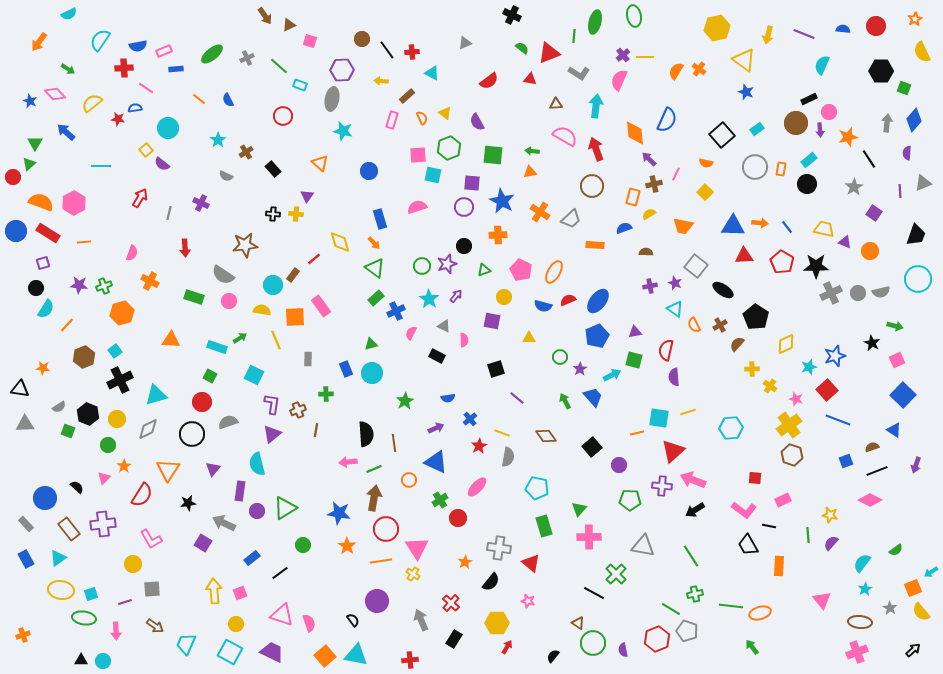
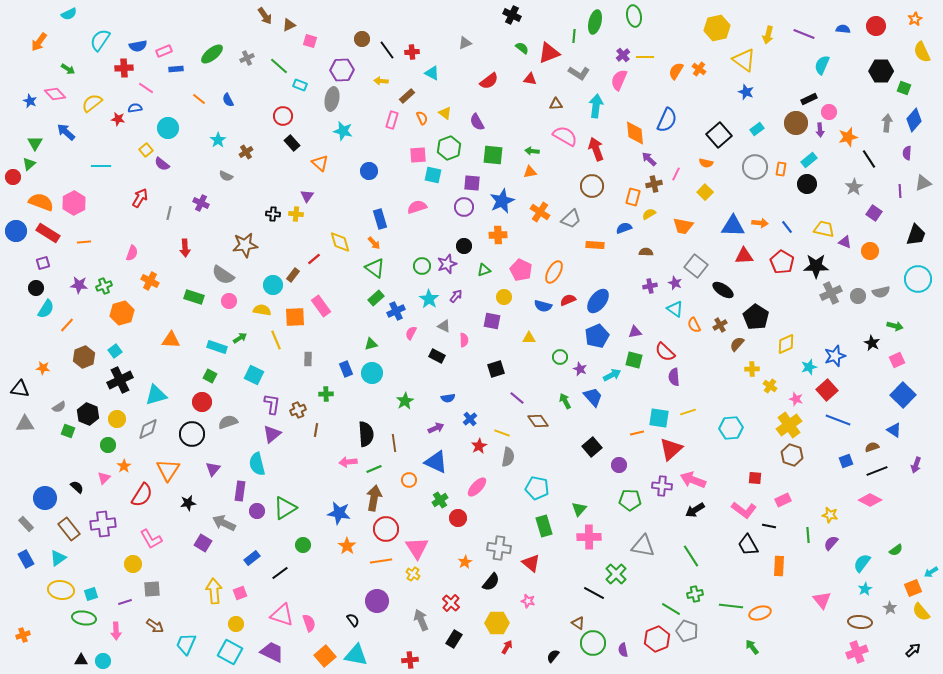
black square at (722, 135): moved 3 px left
black rectangle at (273, 169): moved 19 px right, 26 px up
blue star at (502, 201): rotated 20 degrees clockwise
gray circle at (858, 293): moved 3 px down
red semicircle at (666, 350): moved 1 px left, 2 px down; rotated 60 degrees counterclockwise
purple star at (580, 369): rotated 16 degrees counterclockwise
brown diamond at (546, 436): moved 8 px left, 15 px up
red triangle at (673, 451): moved 2 px left, 2 px up
